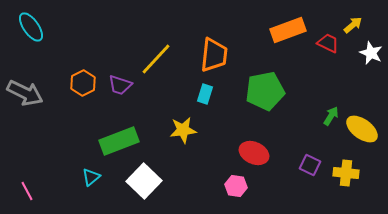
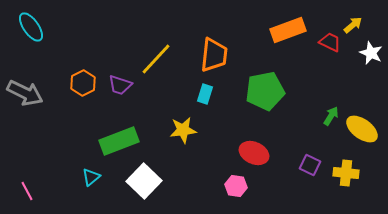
red trapezoid: moved 2 px right, 1 px up
